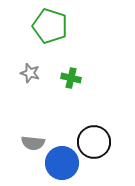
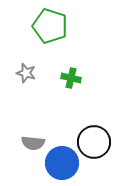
gray star: moved 4 px left
